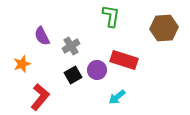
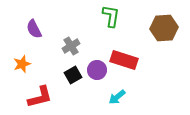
purple semicircle: moved 8 px left, 7 px up
red L-shape: rotated 36 degrees clockwise
